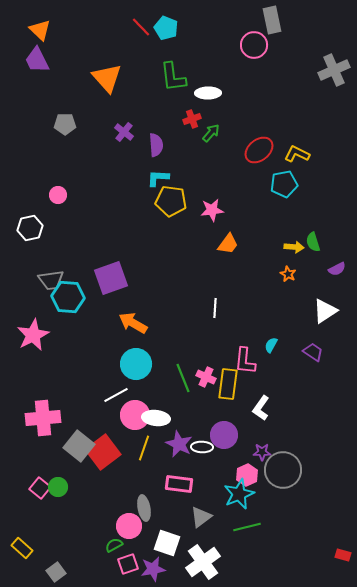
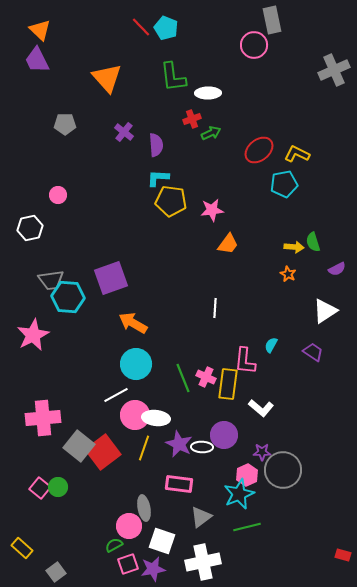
green arrow at (211, 133): rotated 24 degrees clockwise
white L-shape at (261, 408): rotated 85 degrees counterclockwise
white square at (167, 543): moved 5 px left, 2 px up
white cross at (203, 562): rotated 24 degrees clockwise
